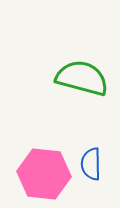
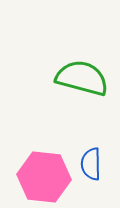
pink hexagon: moved 3 px down
